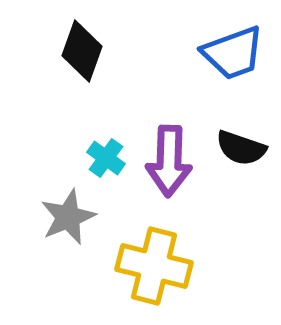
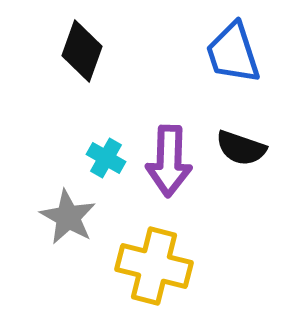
blue trapezoid: rotated 92 degrees clockwise
cyan cross: rotated 6 degrees counterclockwise
gray star: rotated 20 degrees counterclockwise
